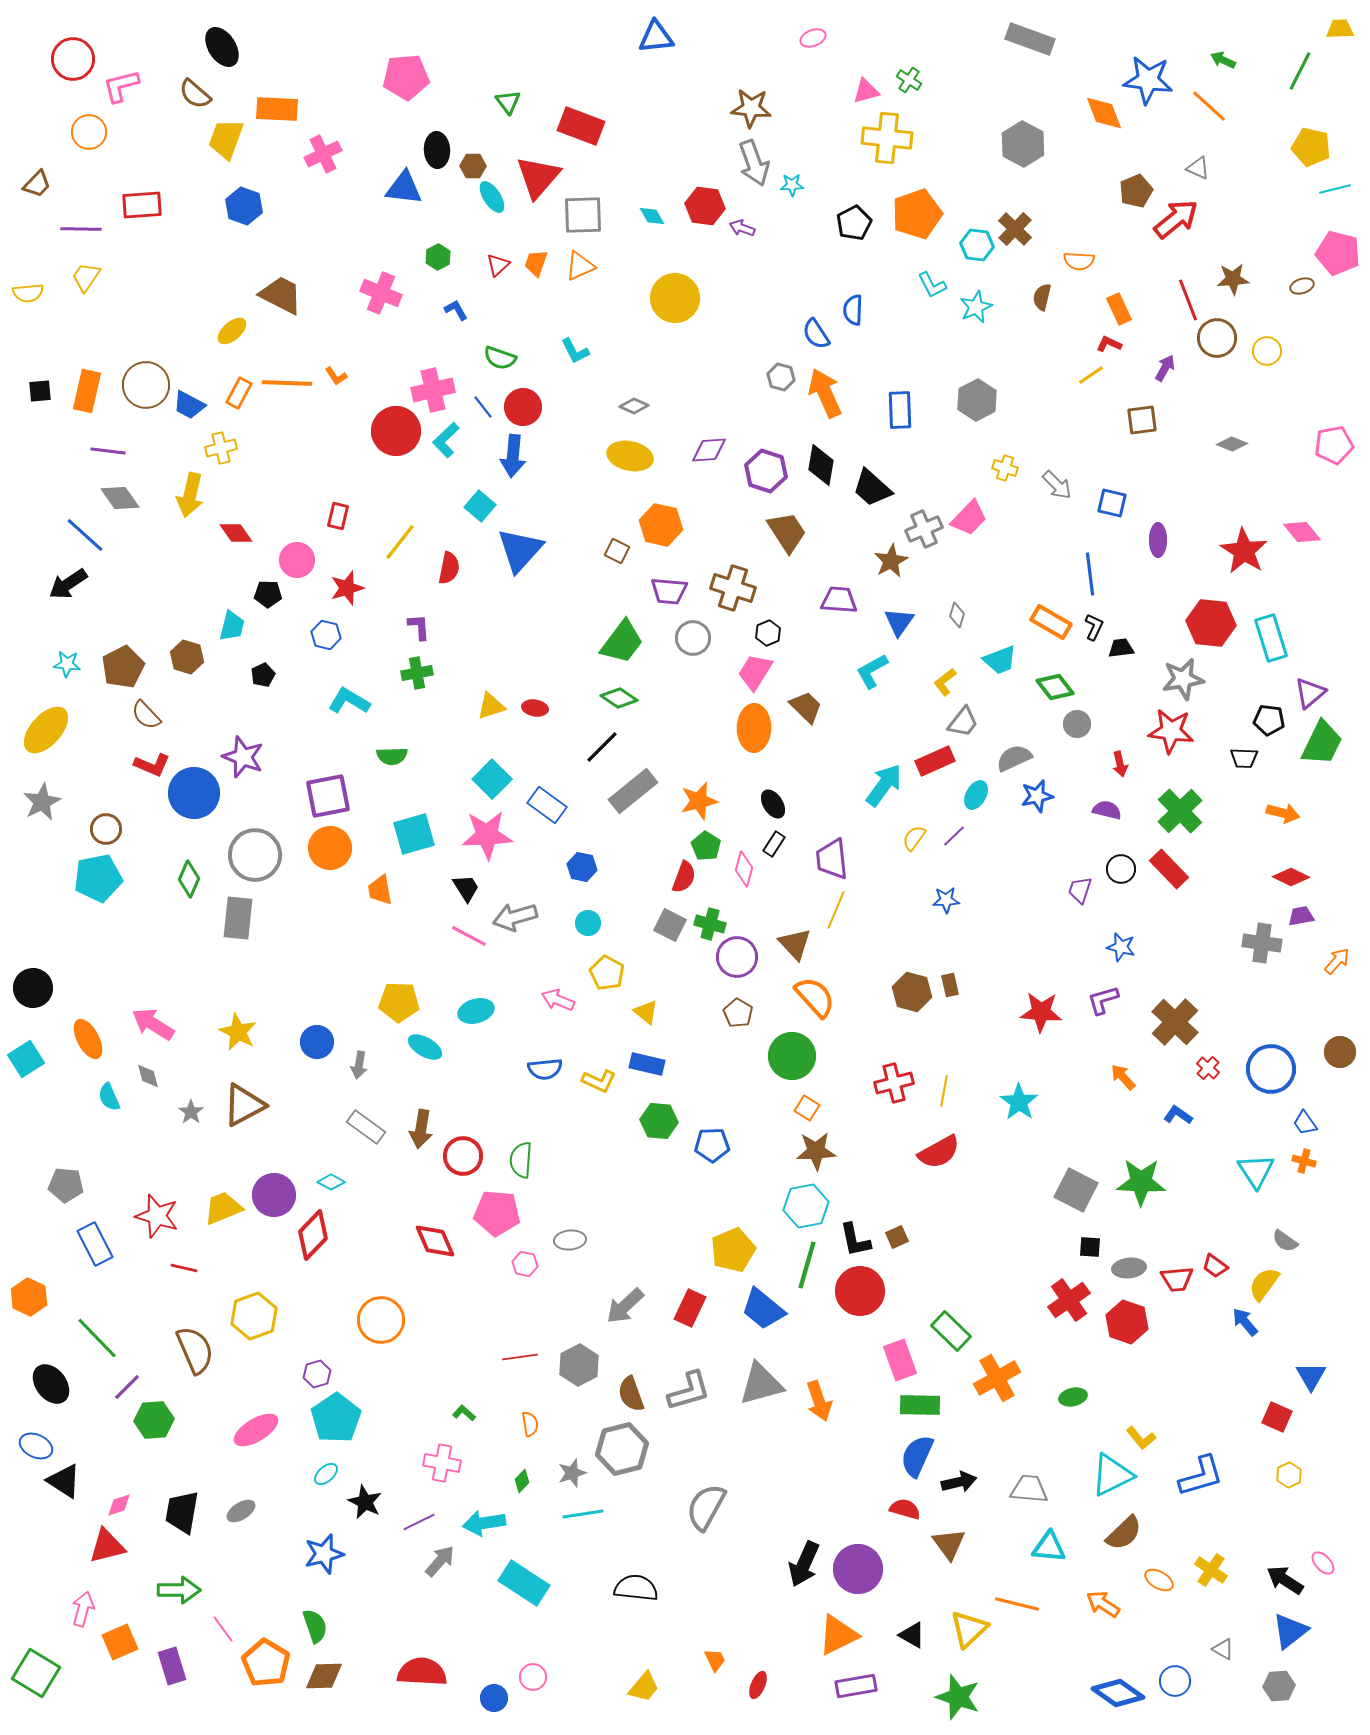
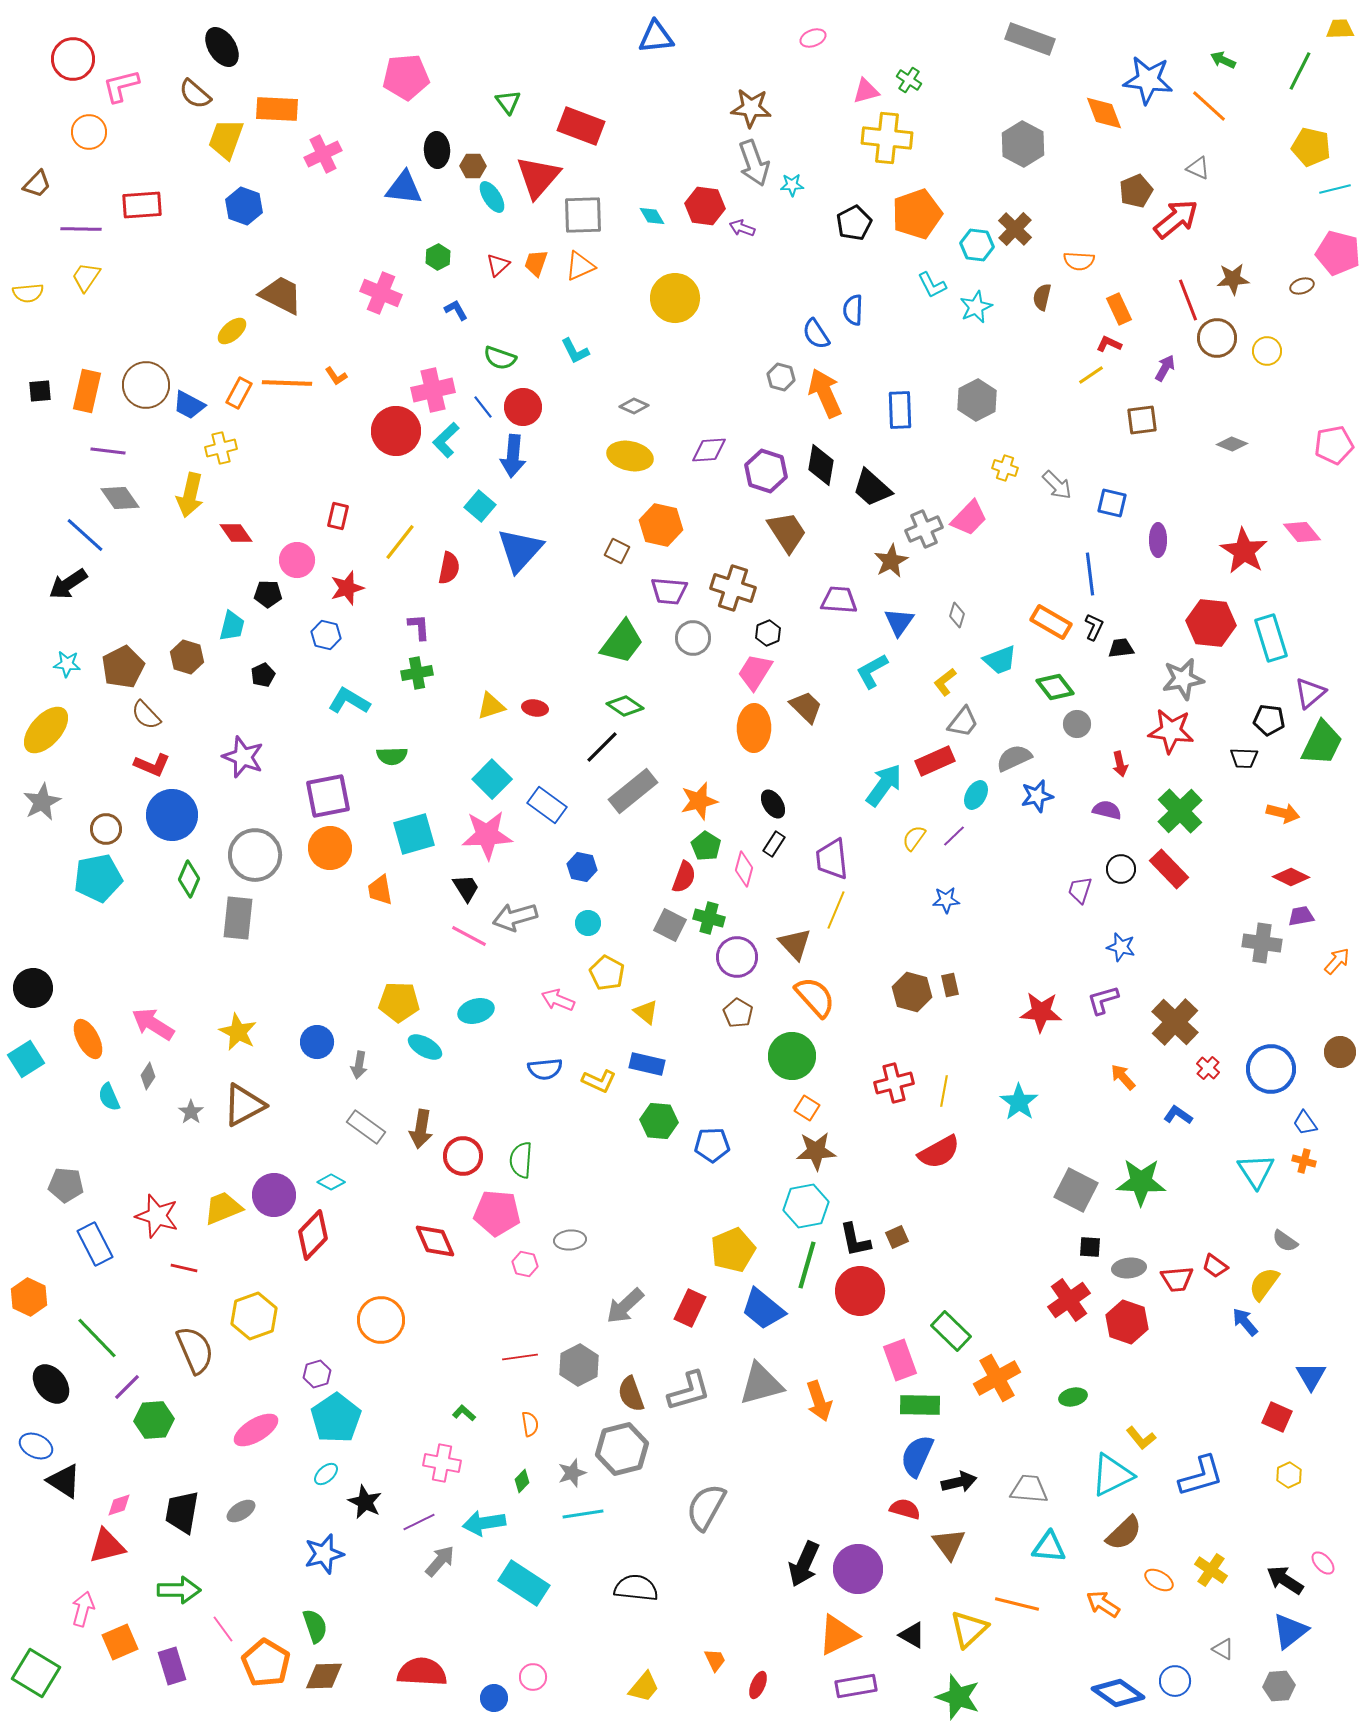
green diamond at (619, 698): moved 6 px right, 8 px down
blue circle at (194, 793): moved 22 px left, 22 px down
green cross at (710, 924): moved 1 px left, 6 px up
gray diamond at (148, 1076): rotated 48 degrees clockwise
